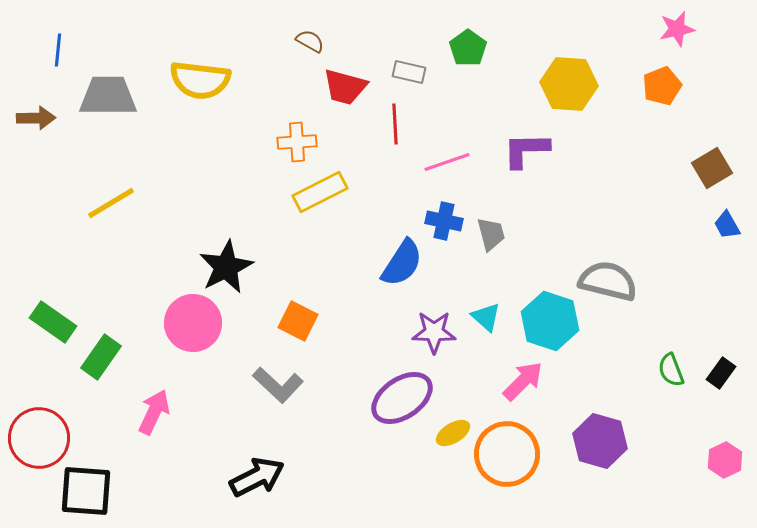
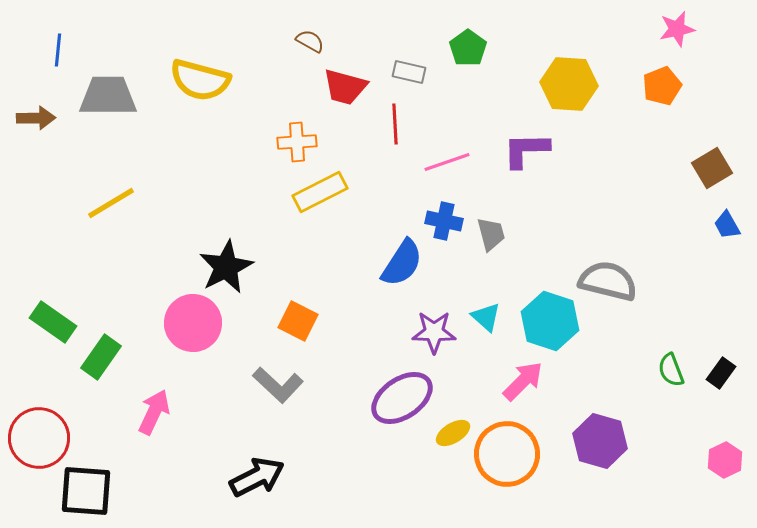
yellow semicircle at (200, 80): rotated 8 degrees clockwise
